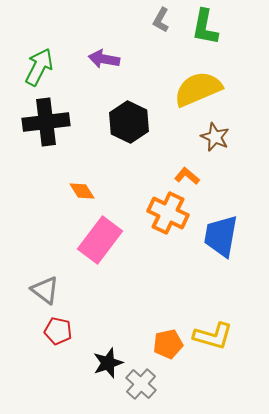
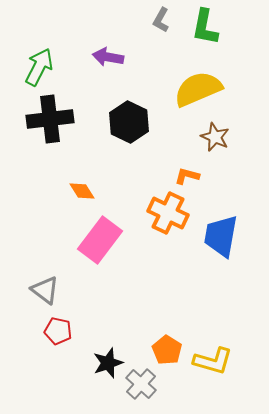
purple arrow: moved 4 px right, 2 px up
black cross: moved 4 px right, 3 px up
orange L-shape: rotated 25 degrees counterclockwise
yellow L-shape: moved 25 px down
orange pentagon: moved 1 px left, 6 px down; rotated 28 degrees counterclockwise
